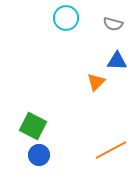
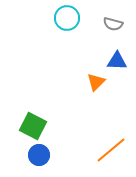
cyan circle: moved 1 px right
orange line: rotated 12 degrees counterclockwise
